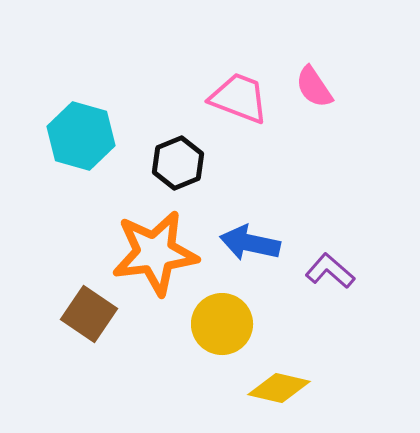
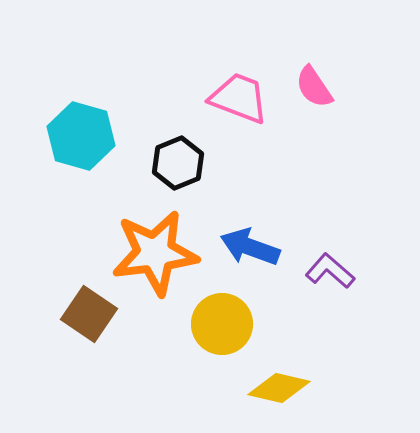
blue arrow: moved 4 px down; rotated 8 degrees clockwise
